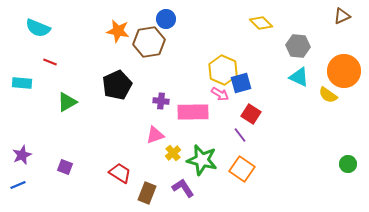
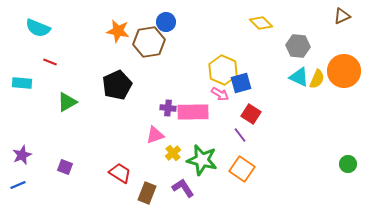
blue circle: moved 3 px down
yellow semicircle: moved 11 px left, 16 px up; rotated 102 degrees counterclockwise
purple cross: moved 7 px right, 7 px down
